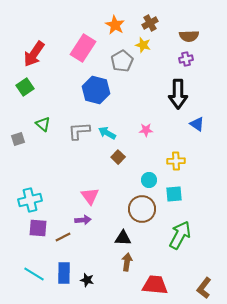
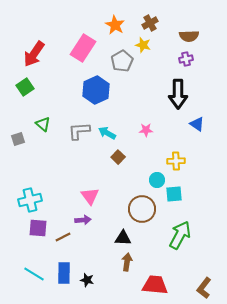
blue hexagon: rotated 20 degrees clockwise
cyan circle: moved 8 px right
